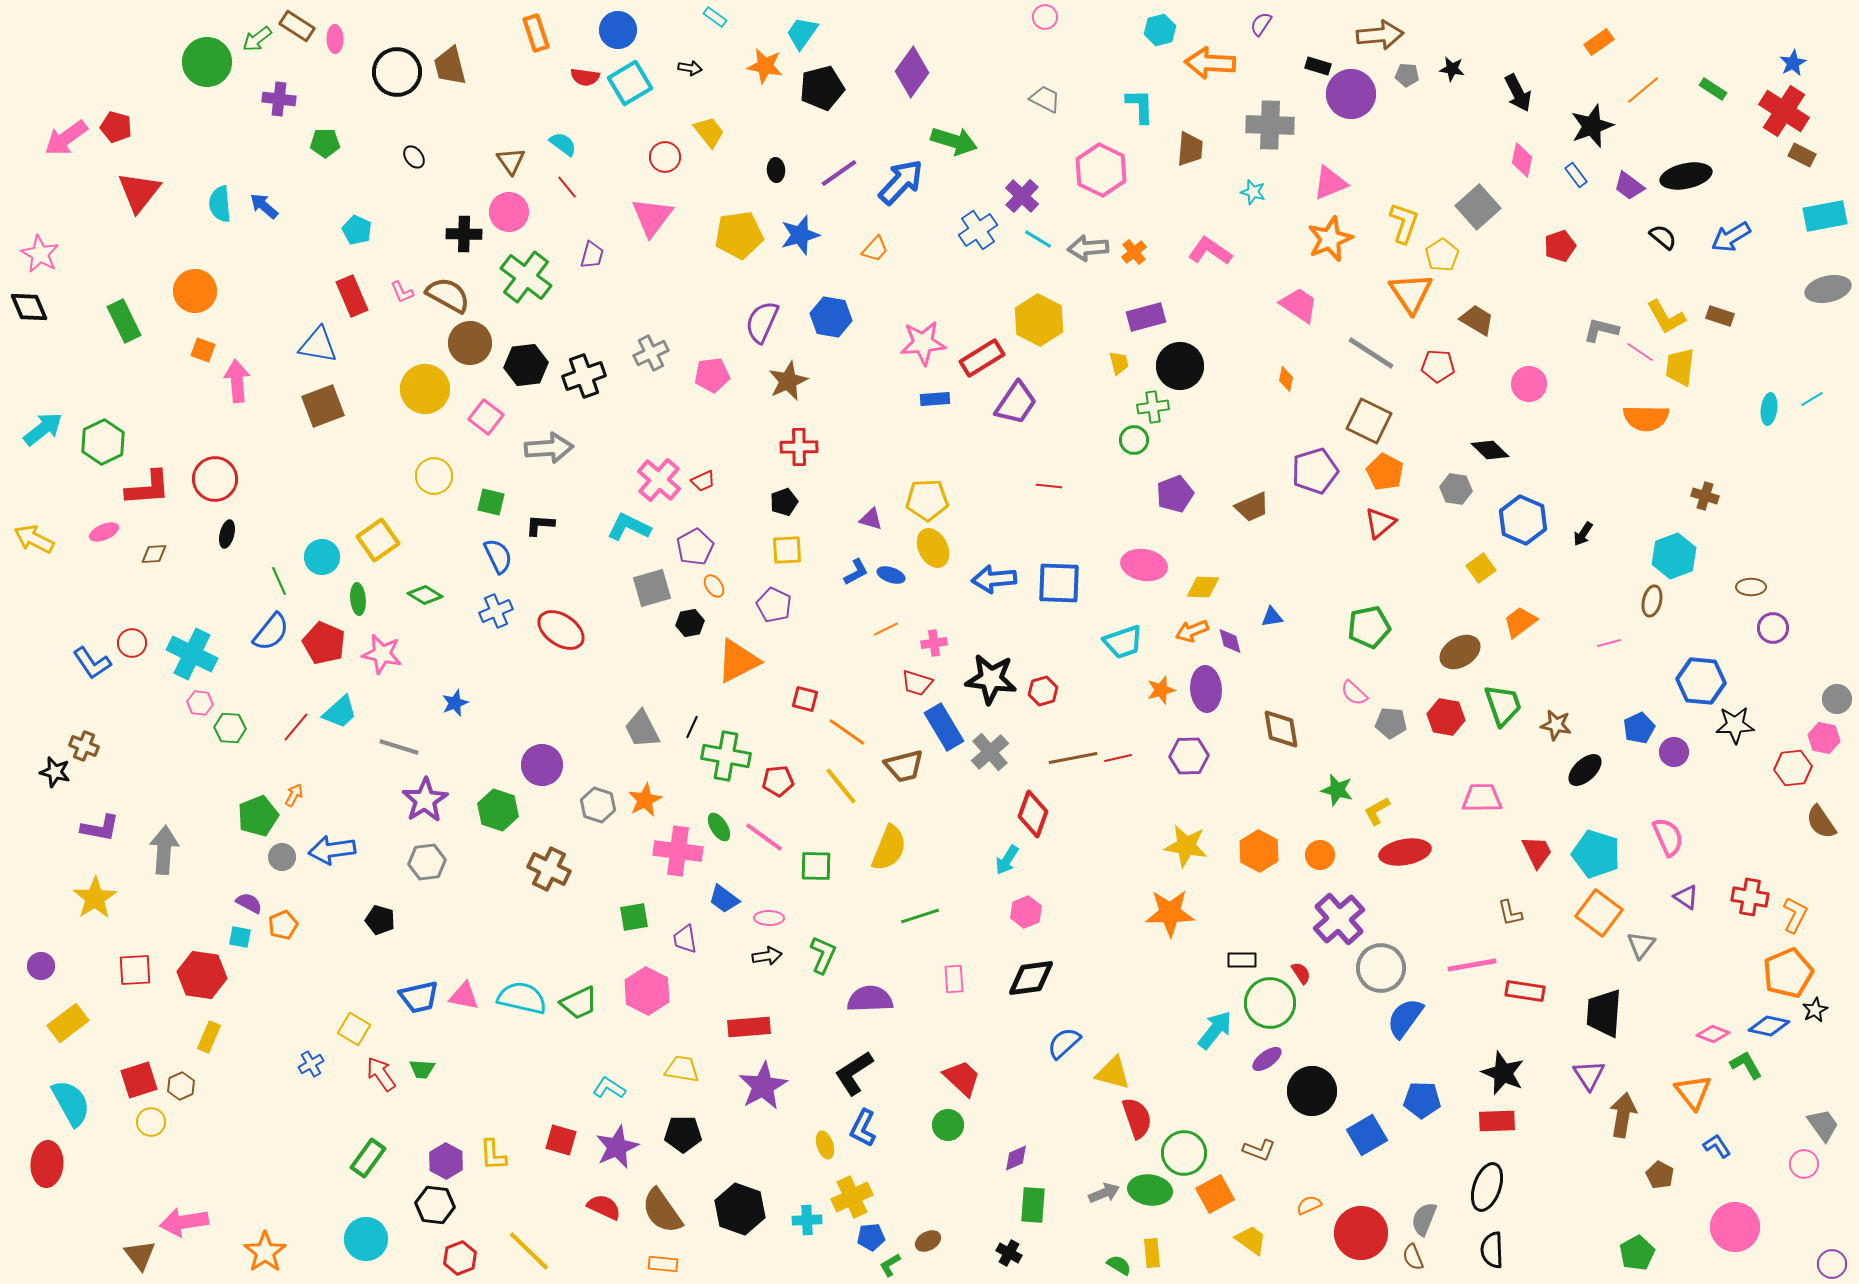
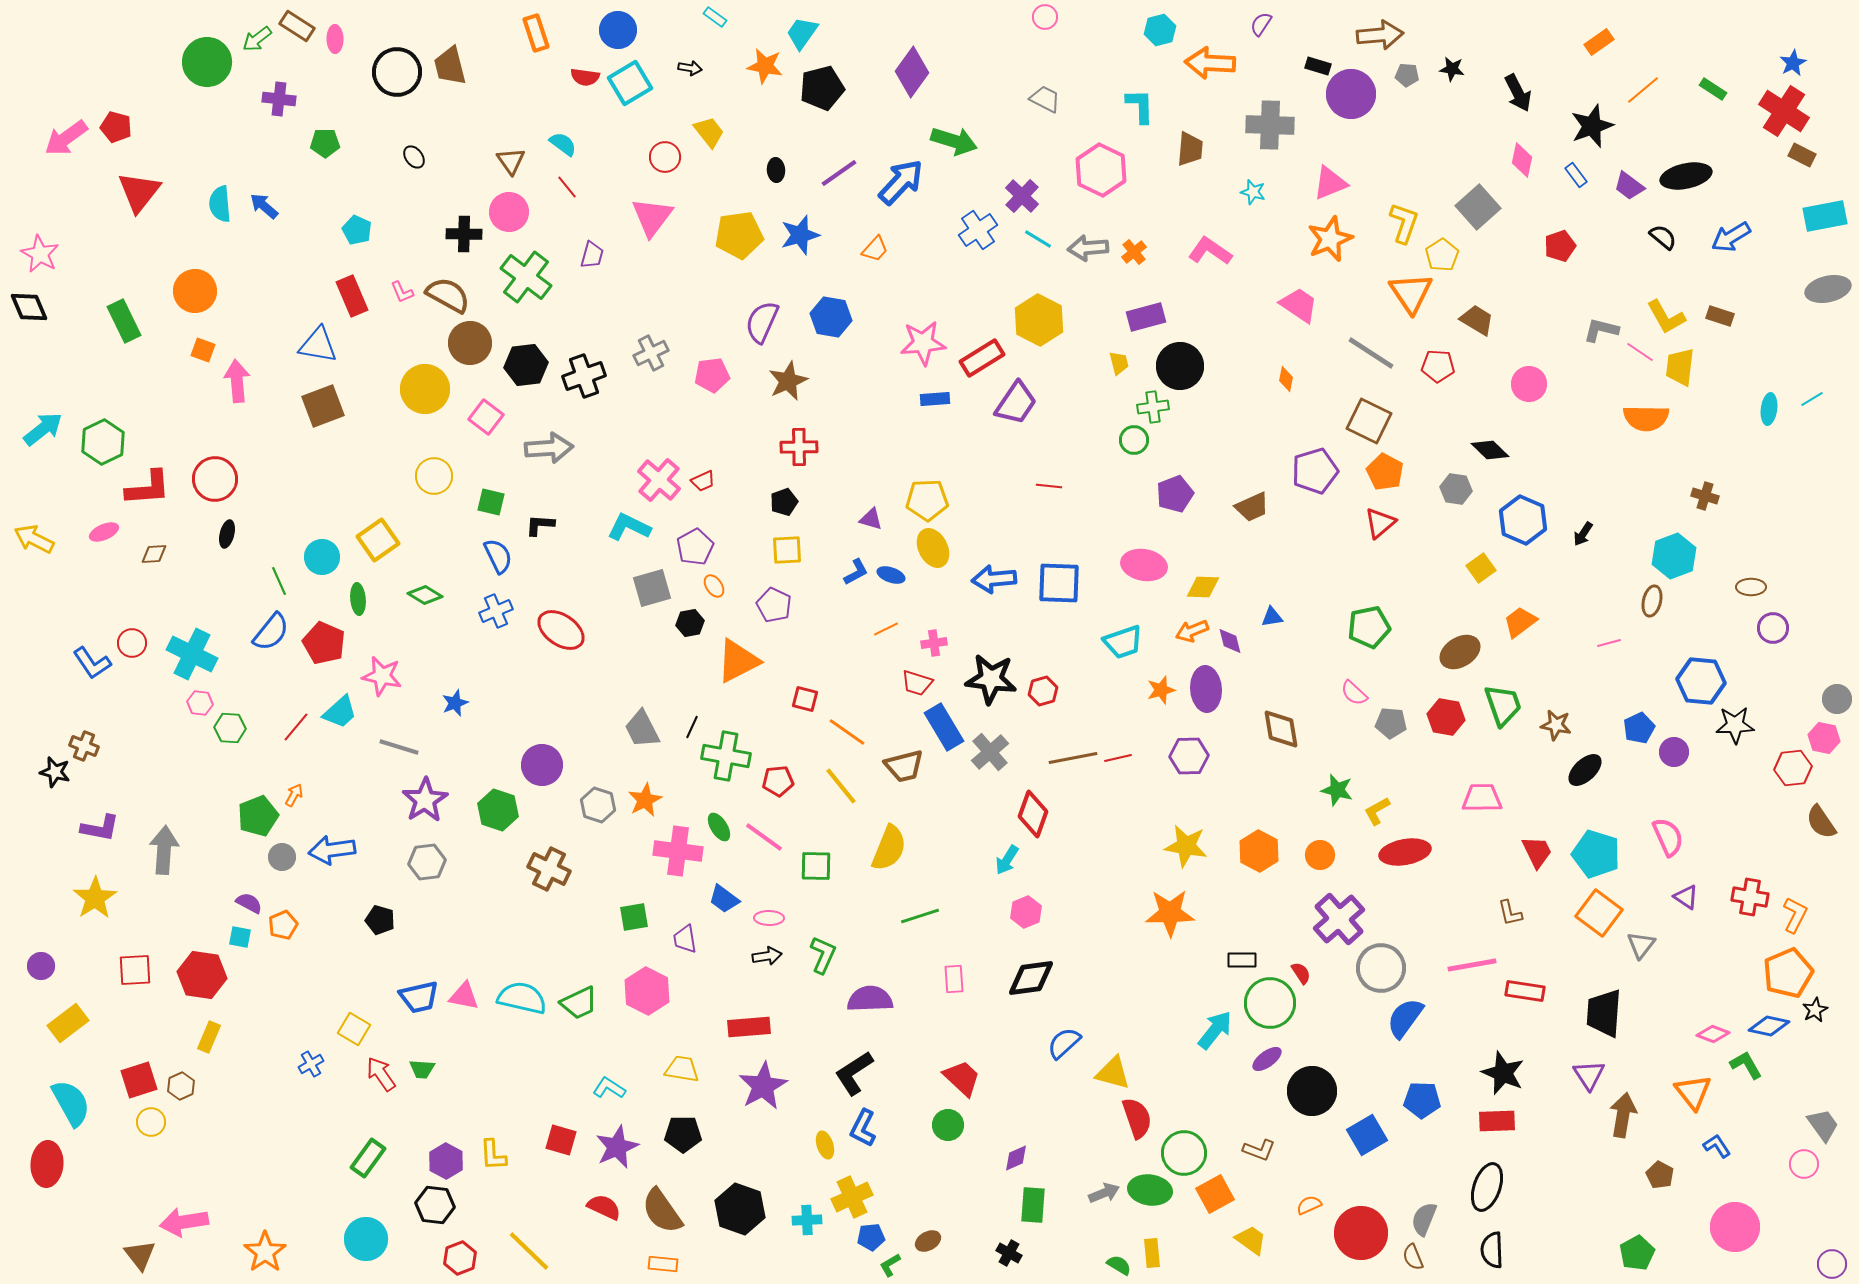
pink star at (382, 654): moved 22 px down
